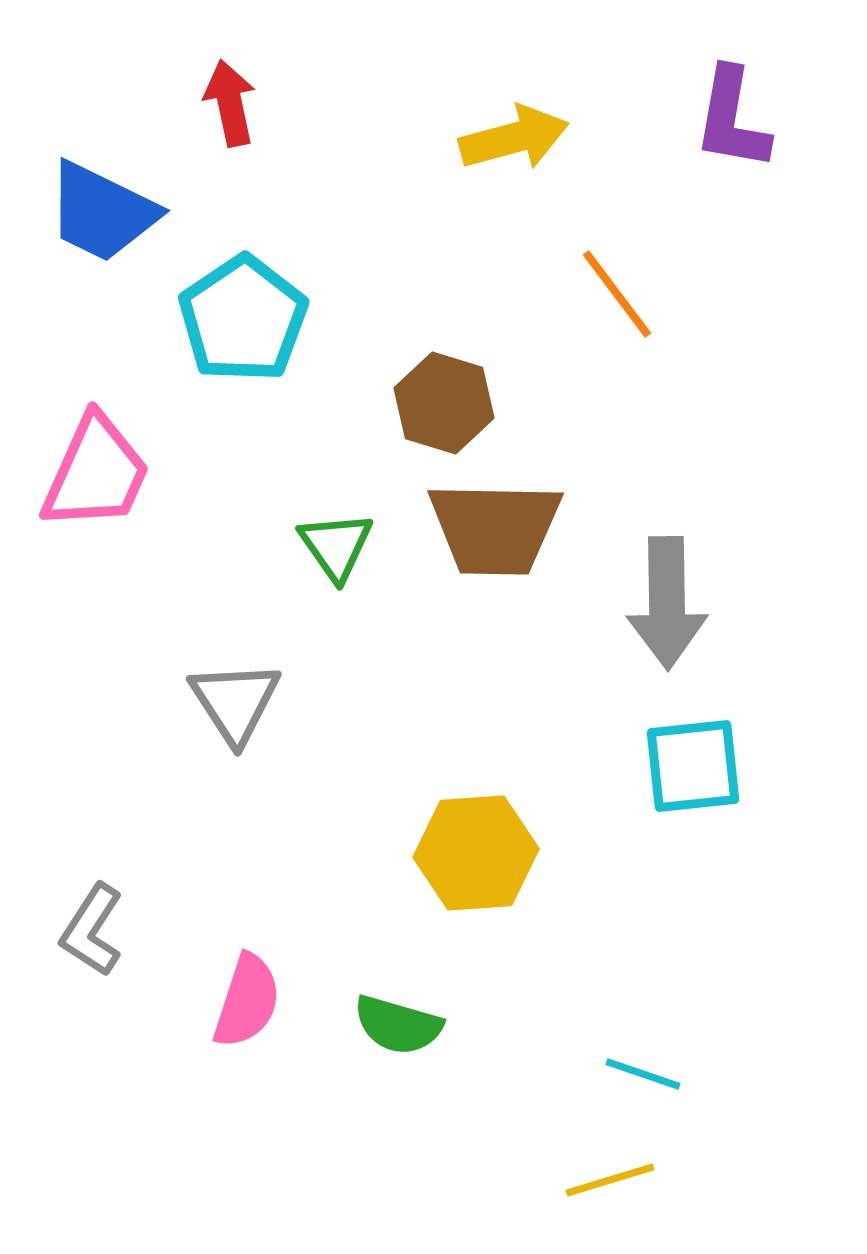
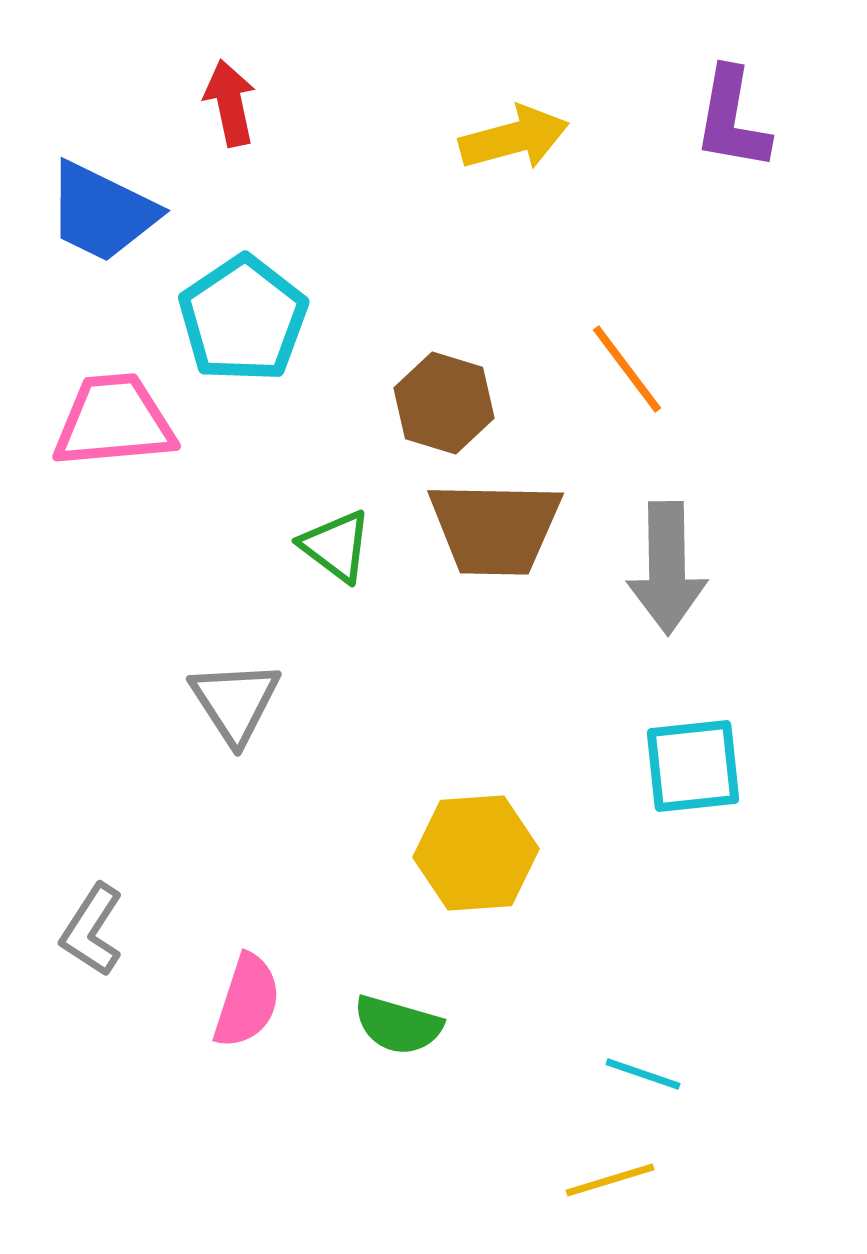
orange line: moved 10 px right, 75 px down
pink trapezoid: moved 18 px right, 52 px up; rotated 119 degrees counterclockwise
green triangle: rotated 18 degrees counterclockwise
gray arrow: moved 35 px up
